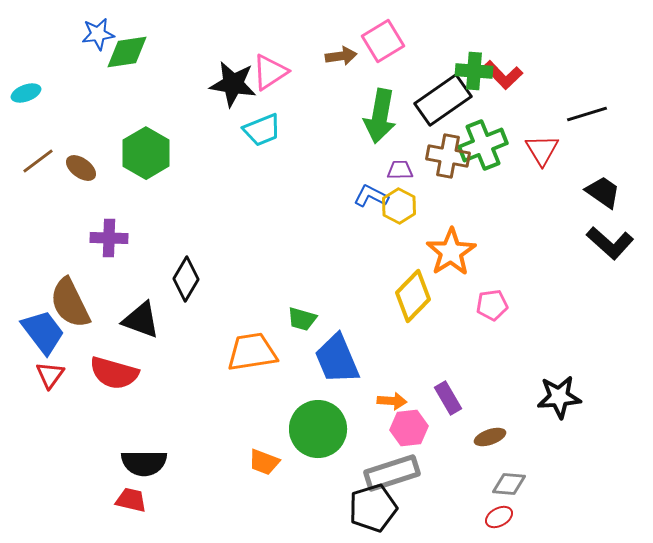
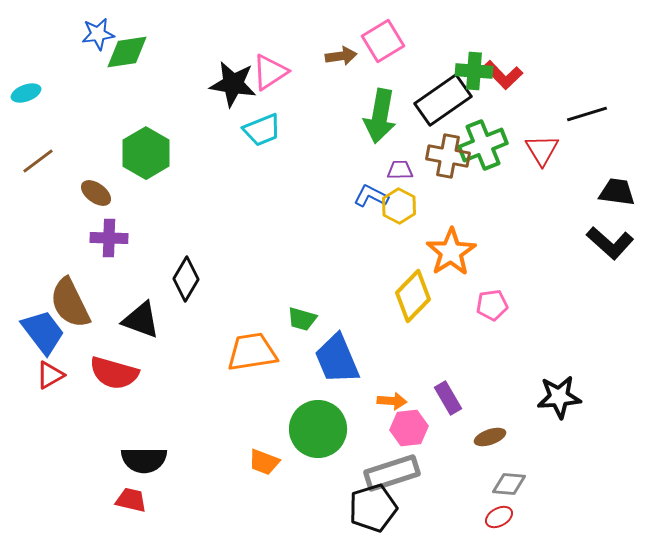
brown ellipse at (81, 168): moved 15 px right, 25 px down
black trapezoid at (603, 192): moved 14 px right; rotated 27 degrees counterclockwise
red triangle at (50, 375): rotated 24 degrees clockwise
black semicircle at (144, 463): moved 3 px up
